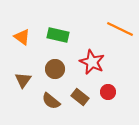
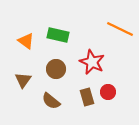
orange triangle: moved 4 px right, 4 px down
brown circle: moved 1 px right
brown rectangle: moved 7 px right; rotated 36 degrees clockwise
